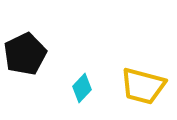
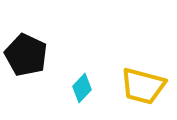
black pentagon: moved 1 px right, 1 px down; rotated 21 degrees counterclockwise
